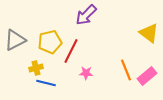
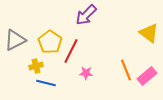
yellow pentagon: rotated 25 degrees counterclockwise
yellow cross: moved 2 px up
